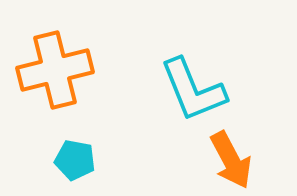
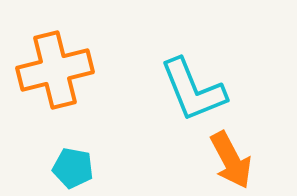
cyan pentagon: moved 2 px left, 8 px down
